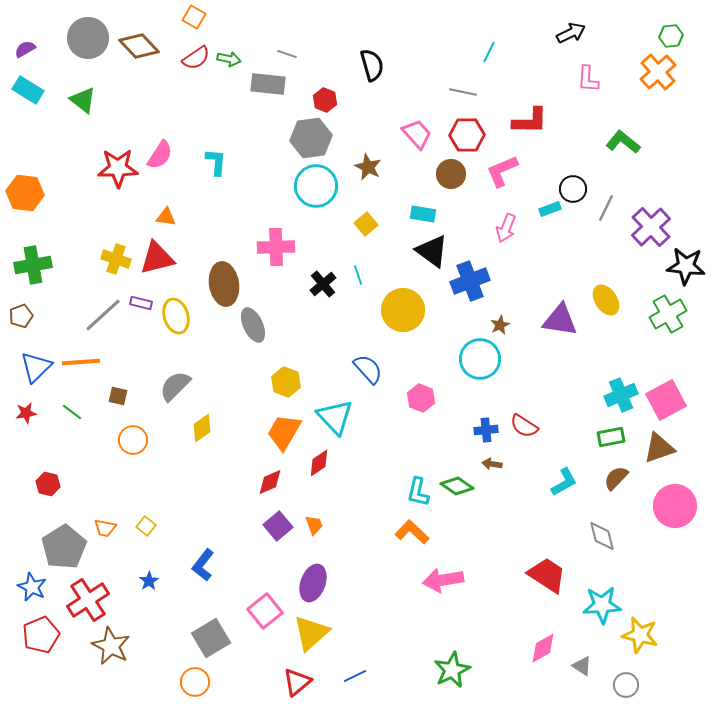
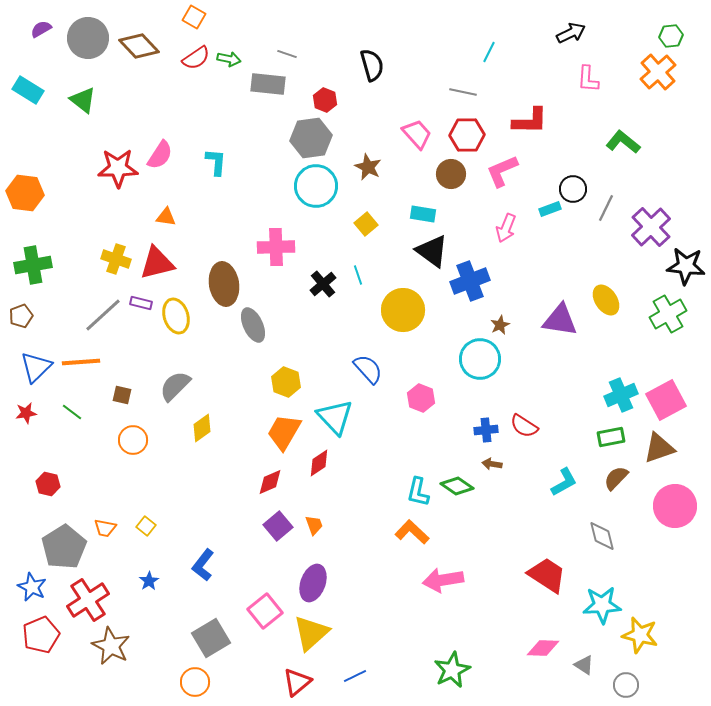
purple semicircle at (25, 49): moved 16 px right, 20 px up
red triangle at (157, 258): moved 5 px down
brown square at (118, 396): moved 4 px right, 1 px up
pink diamond at (543, 648): rotated 32 degrees clockwise
gray triangle at (582, 666): moved 2 px right, 1 px up
